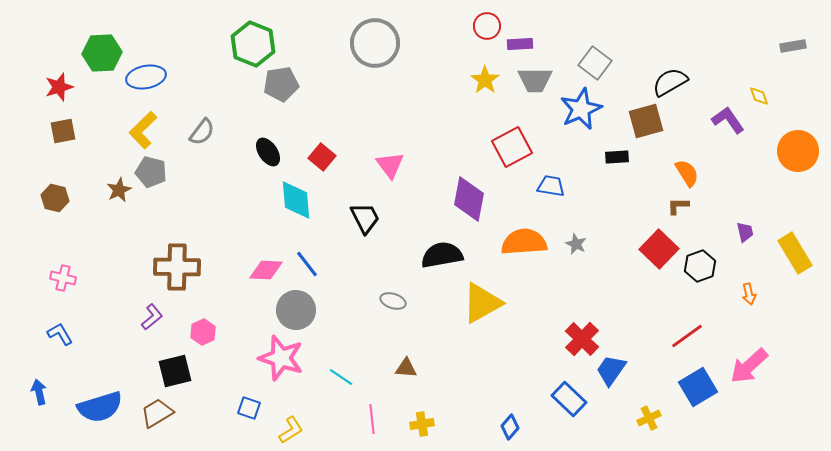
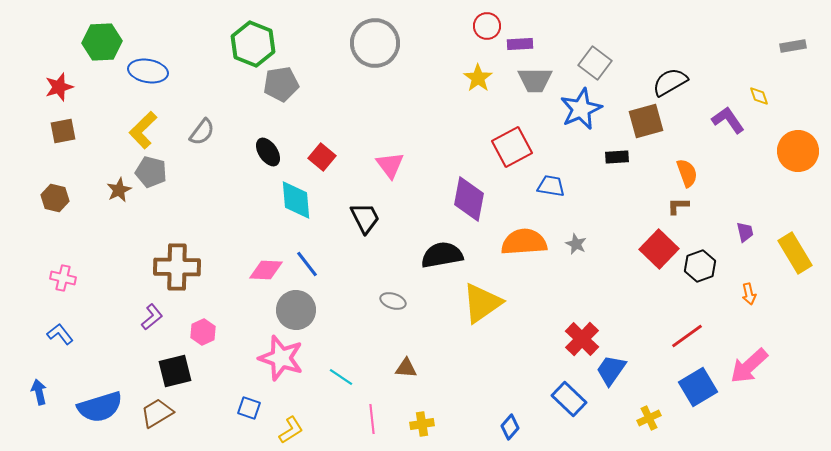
green hexagon at (102, 53): moved 11 px up
blue ellipse at (146, 77): moved 2 px right, 6 px up; rotated 21 degrees clockwise
yellow star at (485, 80): moved 7 px left, 2 px up
orange semicircle at (687, 173): rotated 12 degrees clockwise
yellow triangle at (482, 303): rotated 6 degrees counterclockwise
blue L-shape at (60, 334): rotated 8 degrees counterclockwise
